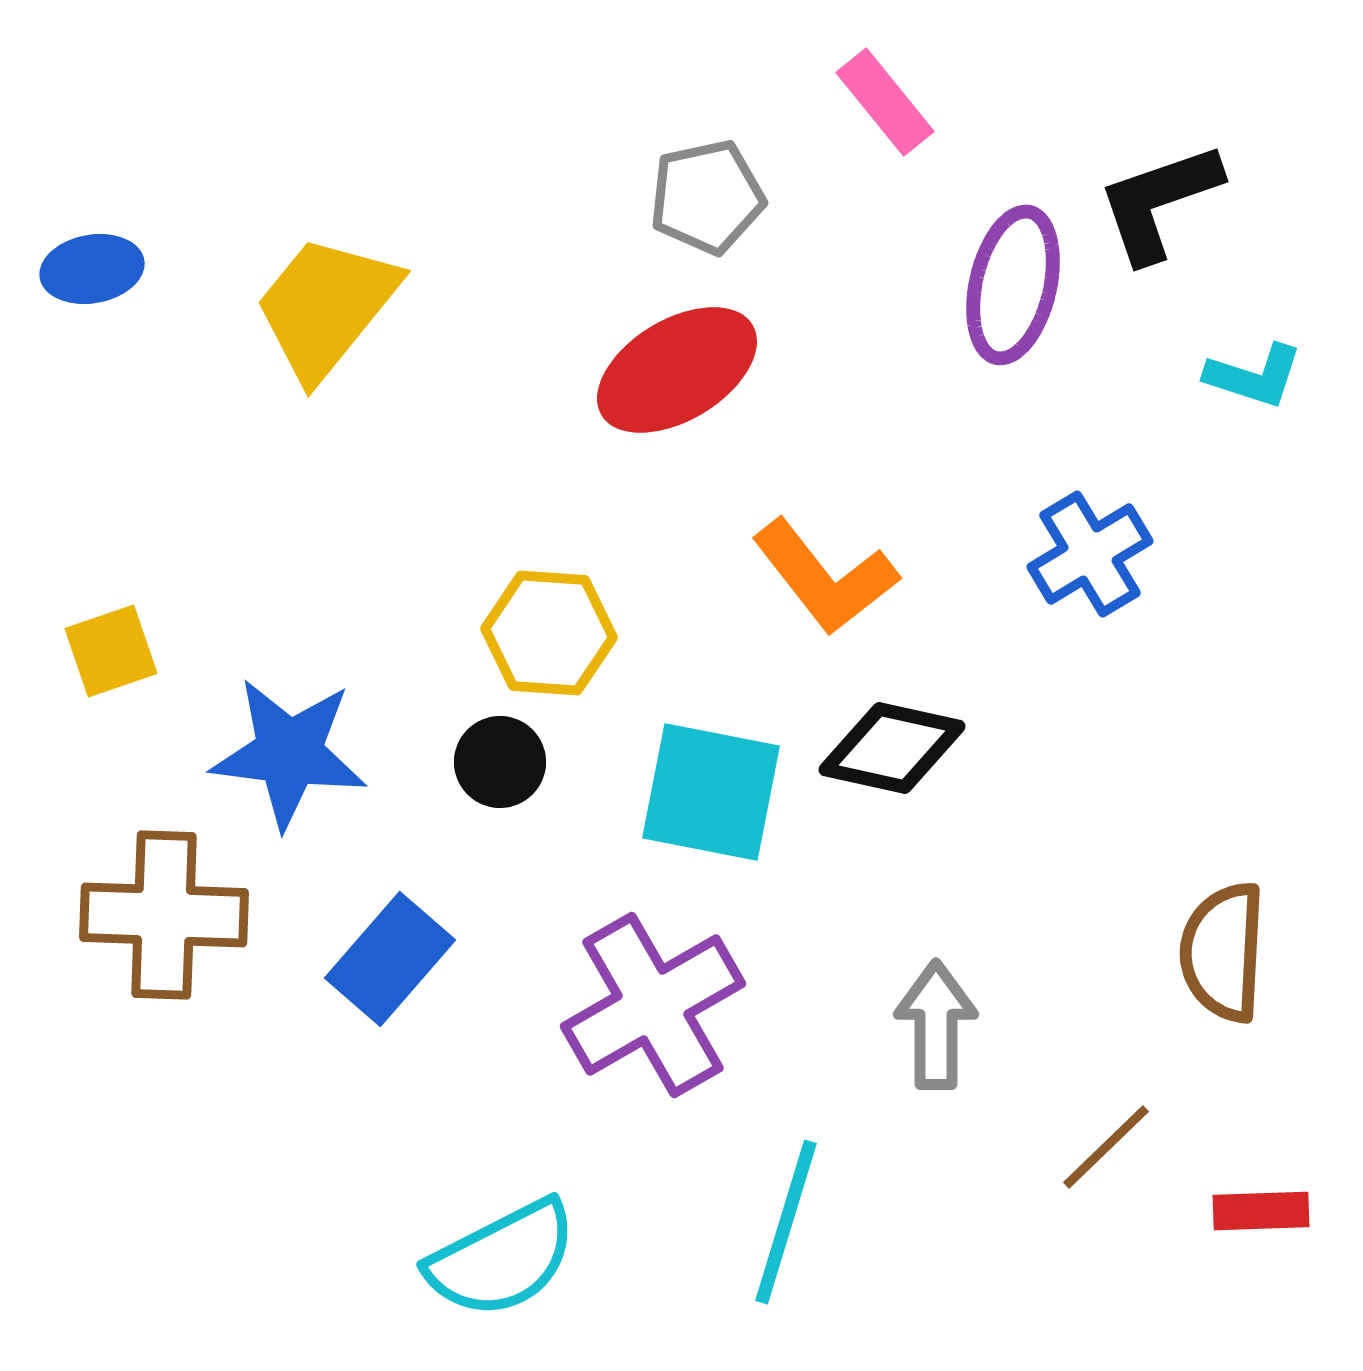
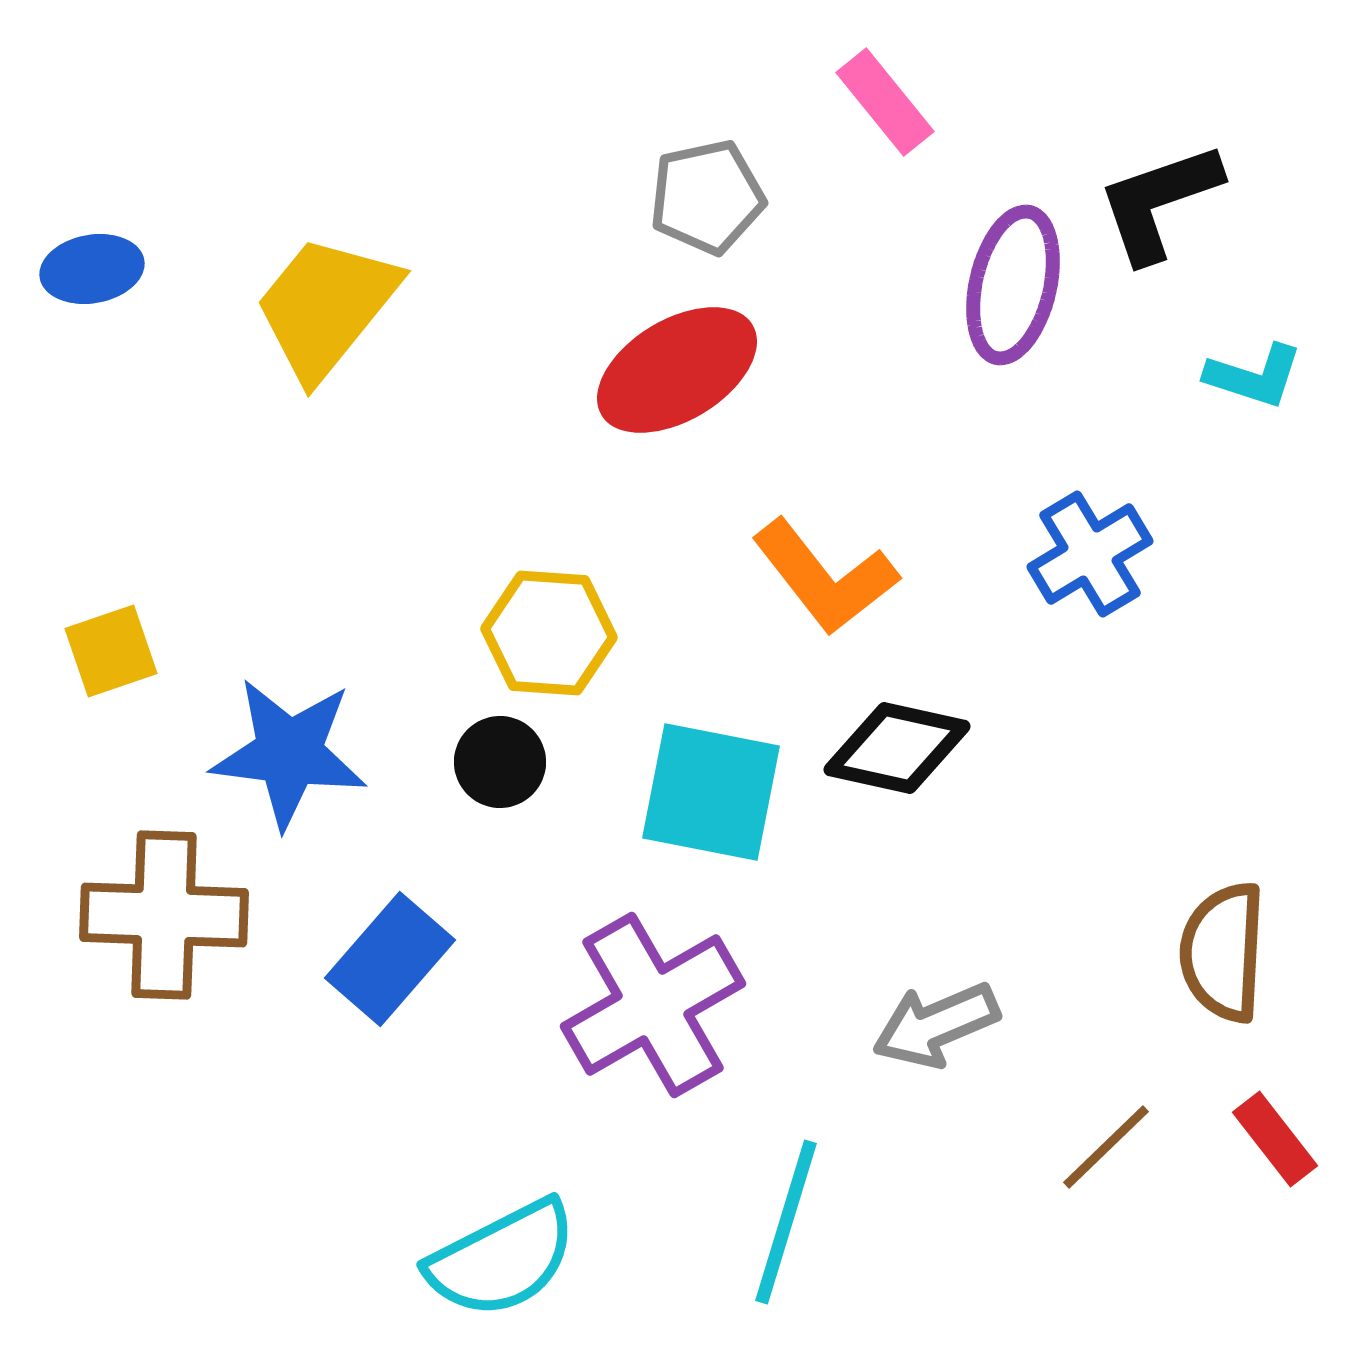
black diamond: moved 5 px right
gray arrow: rotated 113 degrees counterclockwise
red rectangle: moved 14 px right, 72 px up; rotated 54 degrees clockwise
